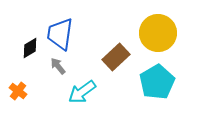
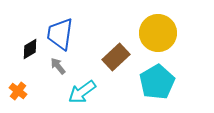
black diamond: moved 1 px down
